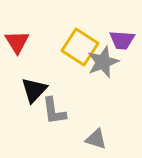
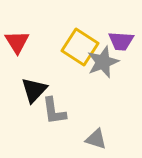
purple trapezoid: moved 1 px left, 1 px down
